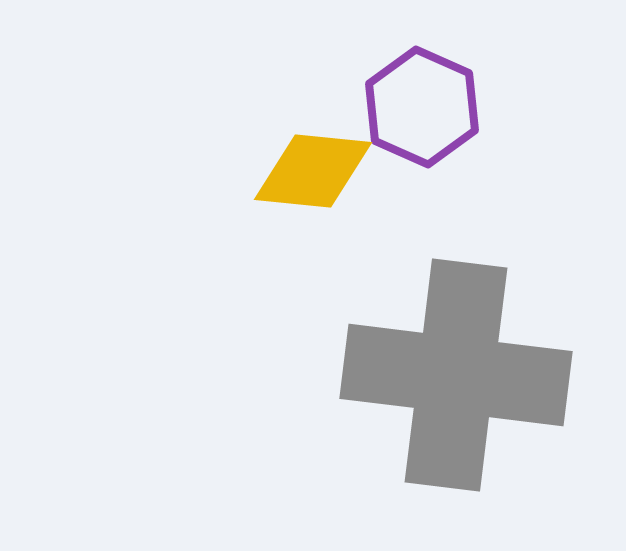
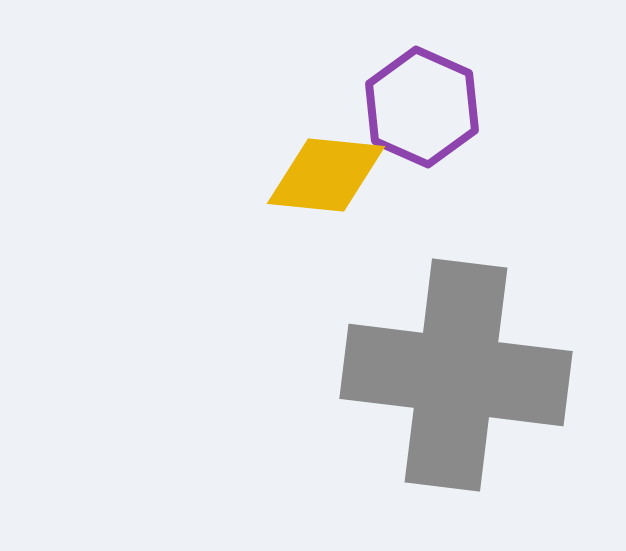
yellow diamond: moved 13 px right, 4 px down
